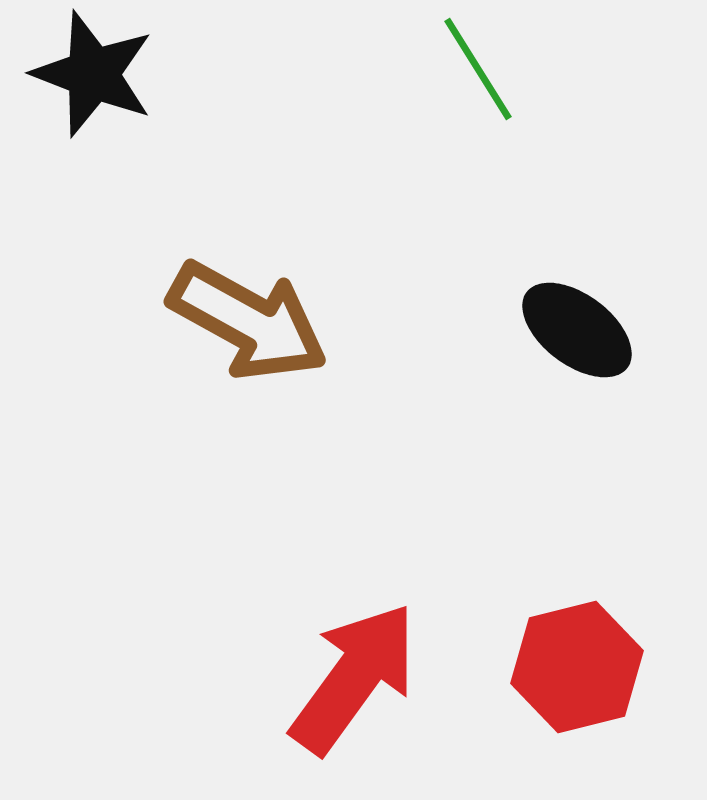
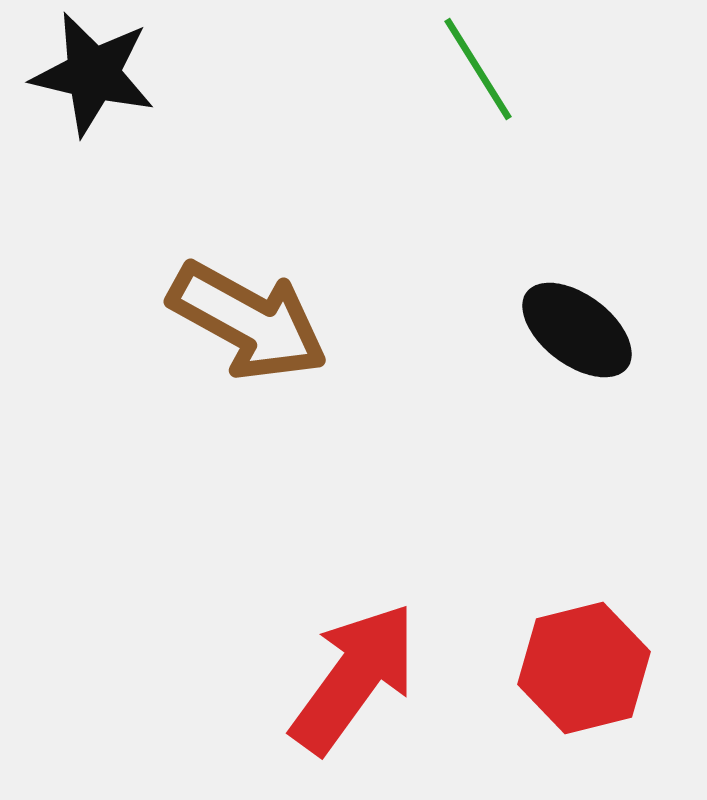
black star: rotated 8 degrees counterclockwise
red hexagon: moved 7 px right, 1 px down
